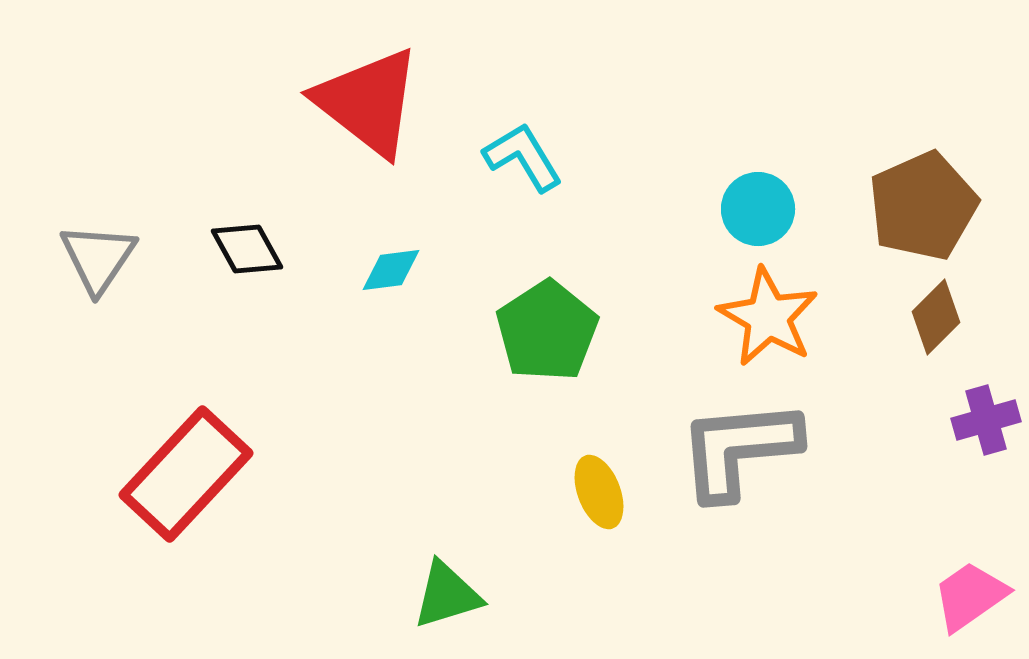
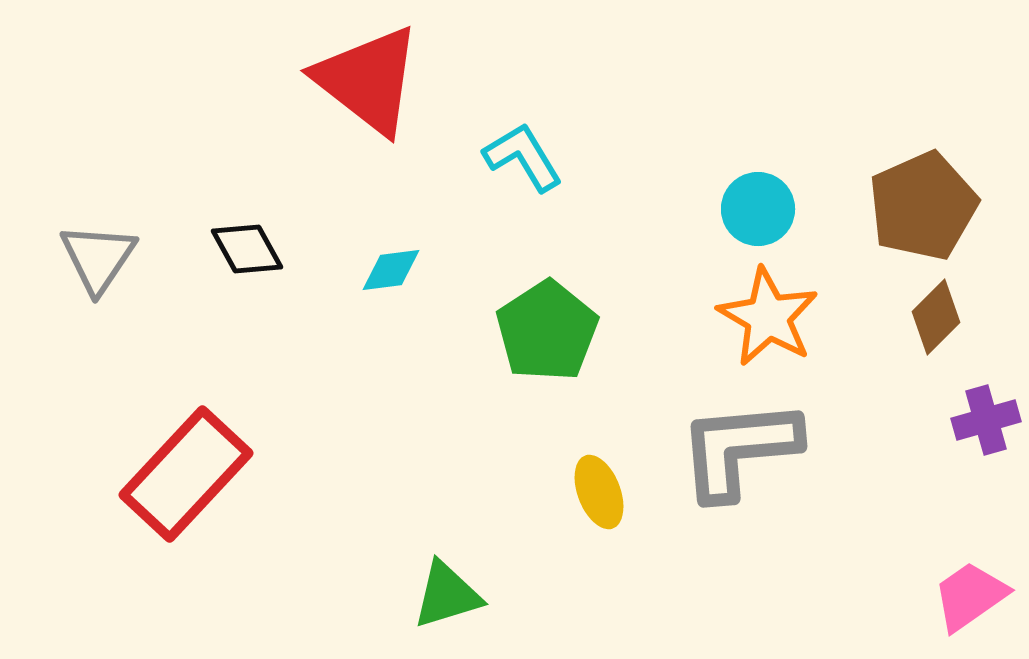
red triangle: moved 22 px up
